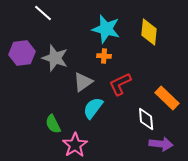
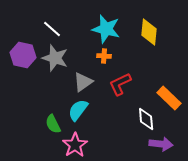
white line: moved 9 px right, 16 px down
purple hexagon: moved 1 px right, 2 px down; rotated 20 degrees clockwise
orange rectangle: moved 2 px right
cyan semicircle: moved 15 px left, 2 px down
